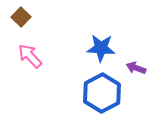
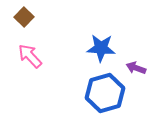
brown square: moved 3 px right
blue hexagon: moved 3 px right; rotated 12 degrees clockwise
